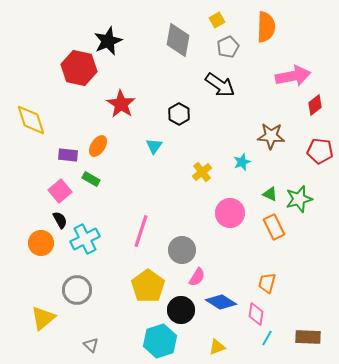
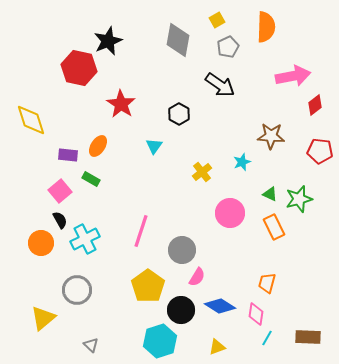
blue diamond at (221, 302): moved 1 px left, 4 px down
